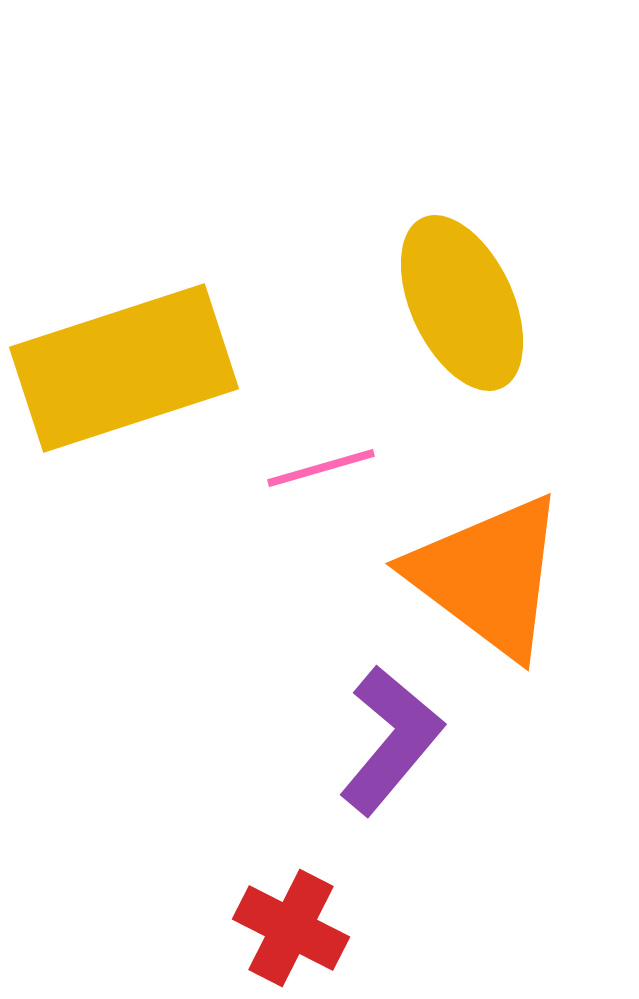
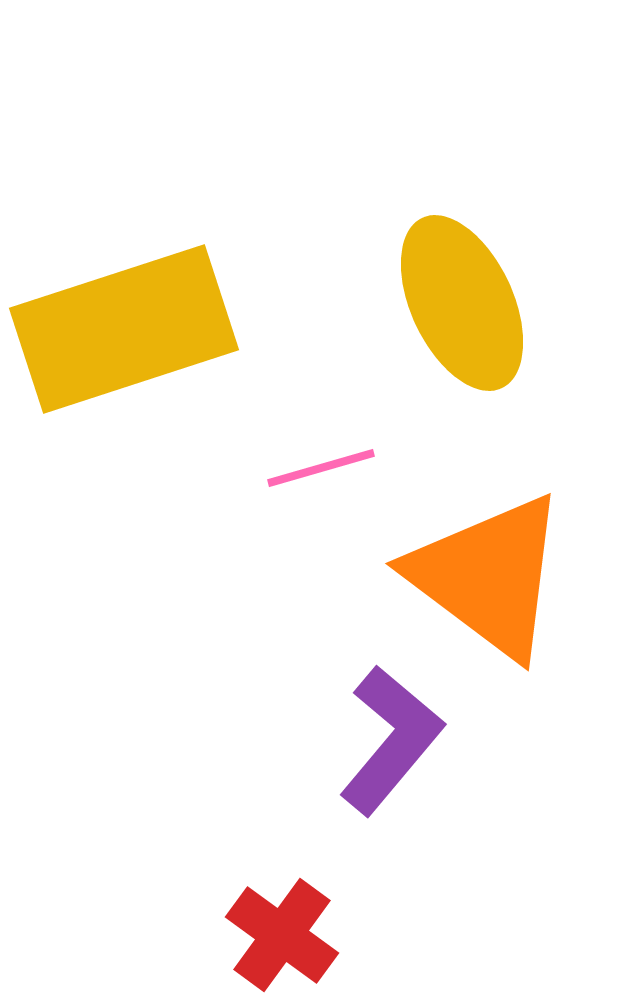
yellow rectangle: moved 39 px up
red cross: moved 9 px left, 7 px down; rotated 9 degrees clockwise
